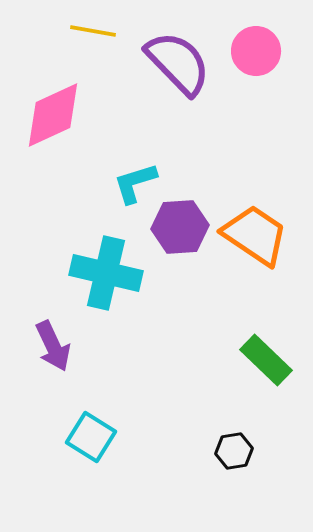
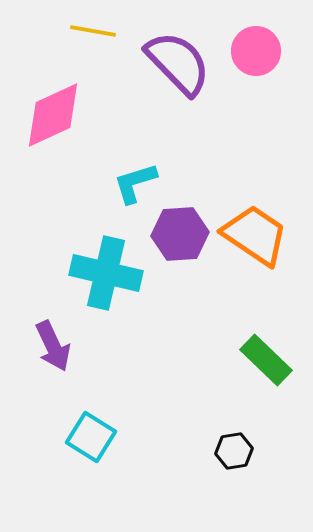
purple hexagon: moved 7 px down
